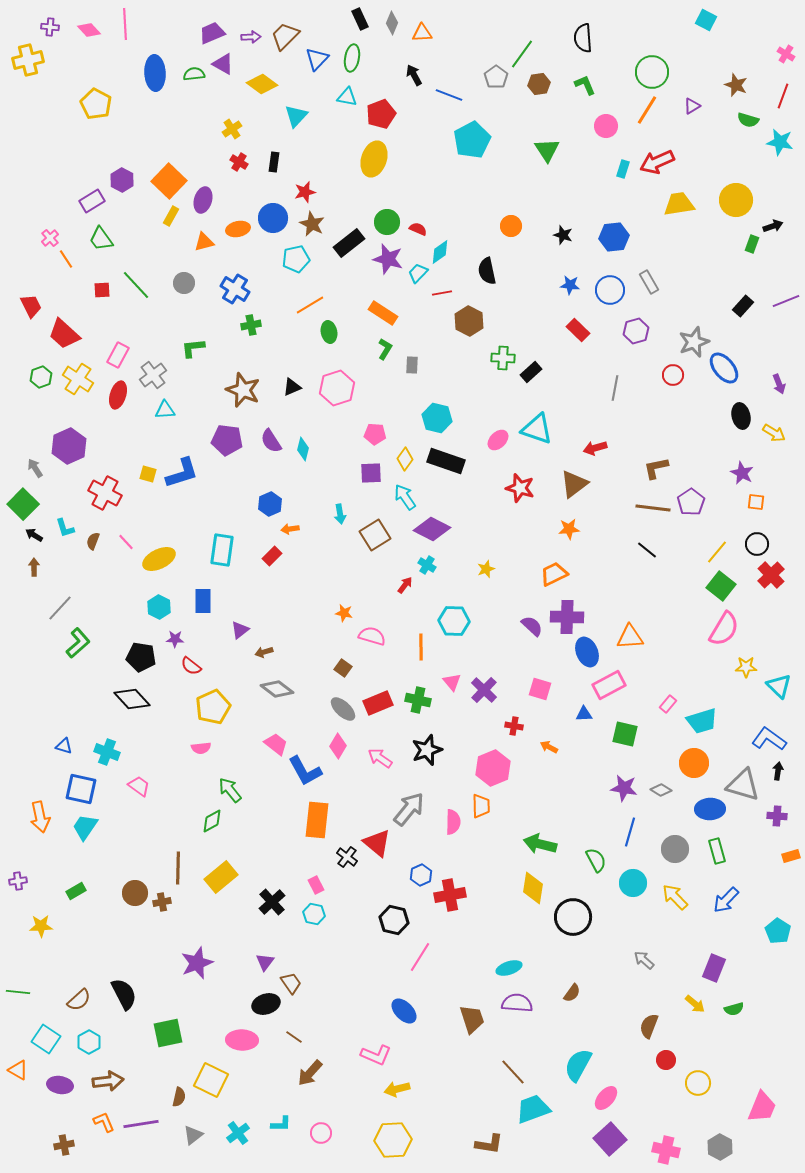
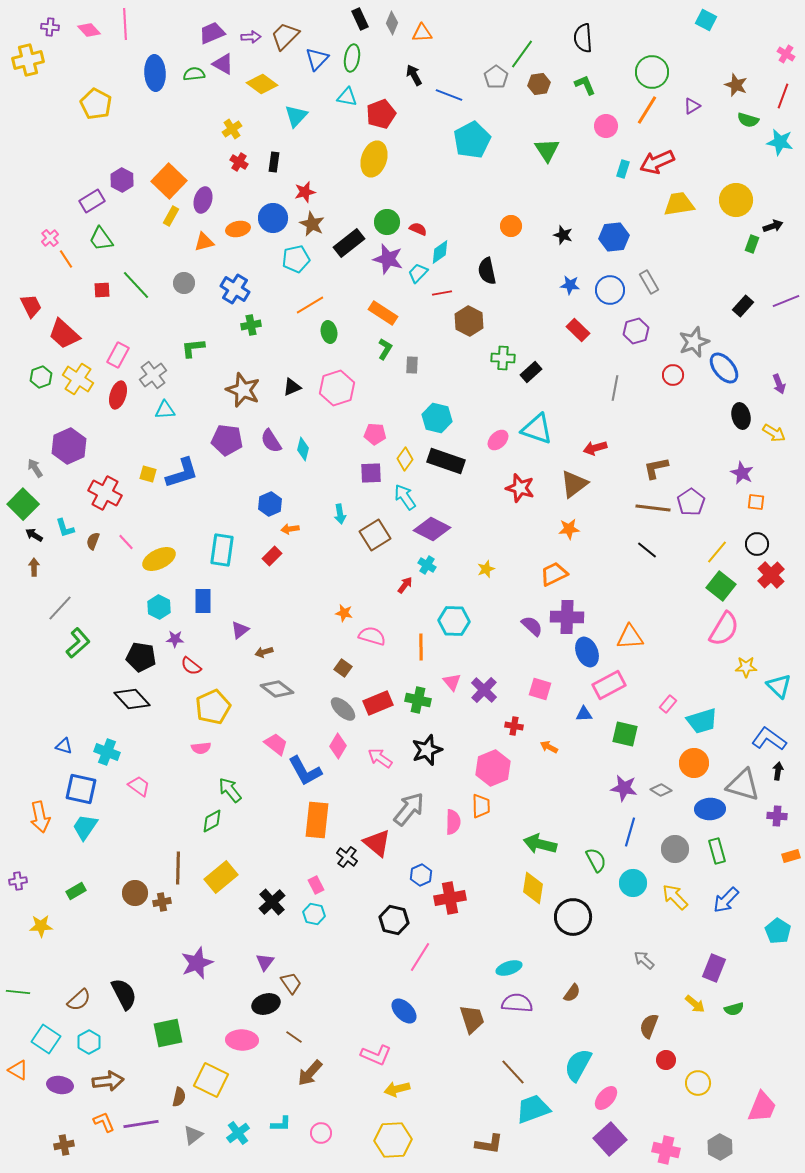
red cross at (450, 895): moved 3 px down
